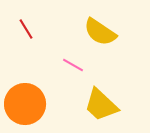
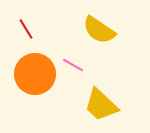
yellow semicircle: moved 1 px left, 2 px up
orange circle: moved 10 px right, 30 px up
